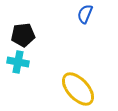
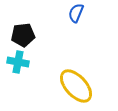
blue semicircle: moved 9 px left, 1 px up
yellow ellipse: moved 2 px left, 3 px up
